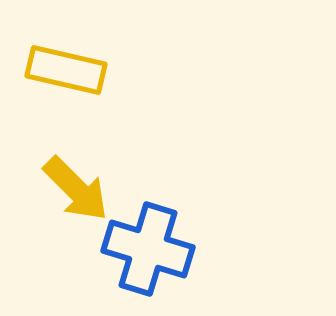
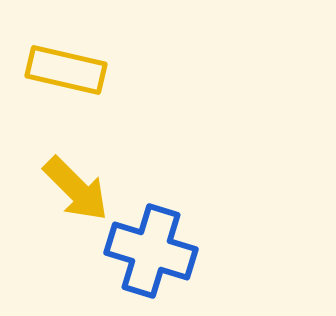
blue cross: moved 3 px right, 2 px down
